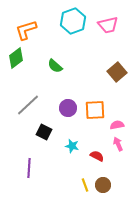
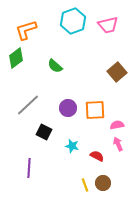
brown circle: moved 2 px up
